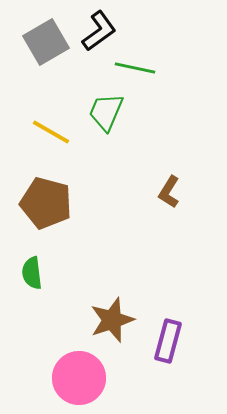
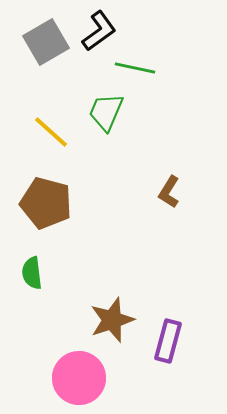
yellow line: rotated 12 degrees clockwise
